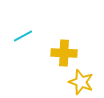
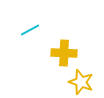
cyan line: moved 7 px right, 6 px up
